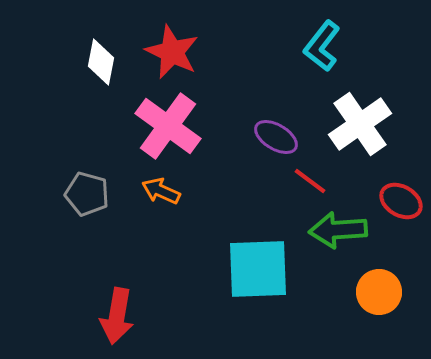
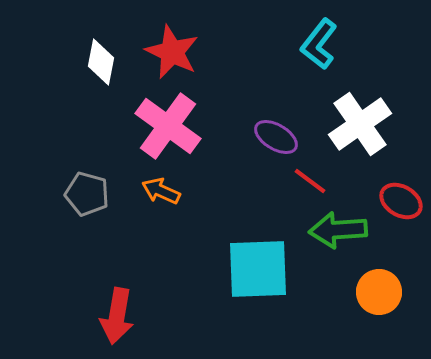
cyan L-shape: moved 3 px left, 2 px up
